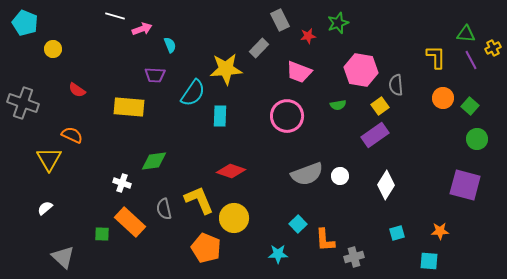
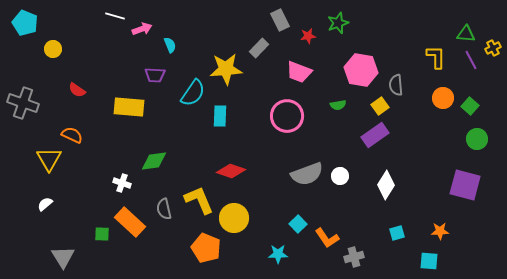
white semicircle at (45, 208): moved 4 px up
orange L-shape at (325, 240): moved 2 px right, 2 px up; rotated 30 degrees counterclockwise
gray triangle at (63, 257): rotated 15 degrees clockwise
